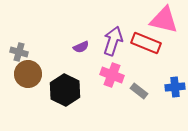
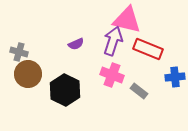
pink triangle: moved 37 px left
red rectangle: moved 2 px right, 6 px down
purple semicircle: moved 5 px left, 3 px up
blue cross: moved 10 px up
